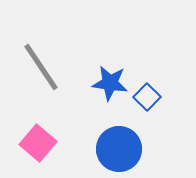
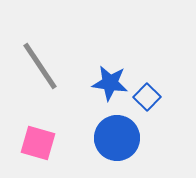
gray line: moved 1 px left, 1 px up
pink square: rotated 24 degrees counterclockwise
blue circle: moved 2 px left, 11 px up
